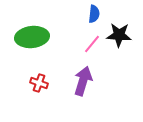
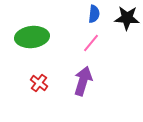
black star: moved 8 px right, 17 px up
pink line: moved 1 px left, 1 px up
red cross: rotated 18 degrees clockwise
